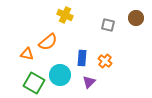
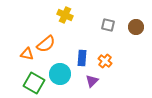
brown circle: moved 9 px down
orange semicircle: moved 2 px left, 2 px down
cyan circle: moved 1 px up
purple triangle: moved 3 px right, 1 px up
